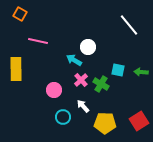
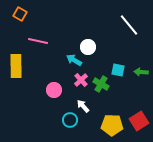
yellow rectangle: moved 3 px up
cyan circle: moved 7 px right, 3 px down
yellow pentagon: moved 7 px right, 2 px down
